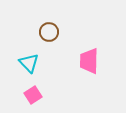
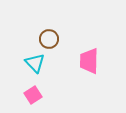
brown circle: moved 7 px down
cyan triangle: moved 6 px right
